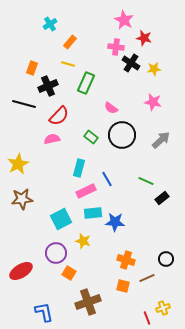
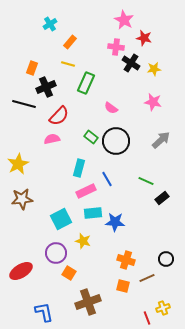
black cross at (48, 86): moved 2 px left, 1 px down
black circle at (122, 135): moved 6 px left, 6 px down
